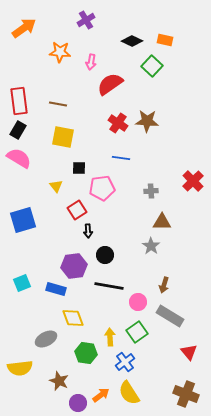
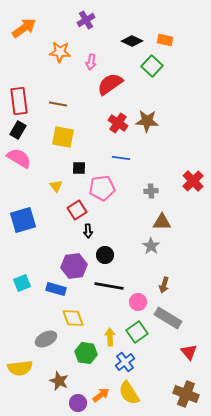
gray rectangle at (170, 316): moved 2 px left, 2 px down
